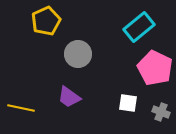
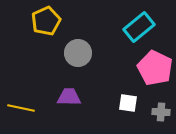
gray circle: moved 1 px up
purple trapezoid: rotated 145 degrees clockwise
gray cross: rotated 18 degrees counterclockwise
